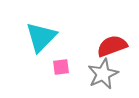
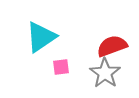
cyan triangle: rotated 12 degrees clockwise
gray star: moved 2 px right, 1 px up; rotated 12 degrees counterclockwise
